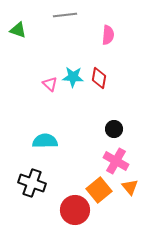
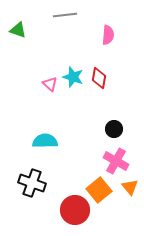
cyan star: rotated 15 degrees clockwise
